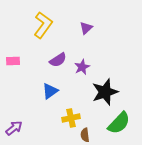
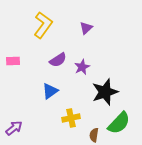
brown semicircle: moved 9 px right; rotated 16 degrees clockwise
